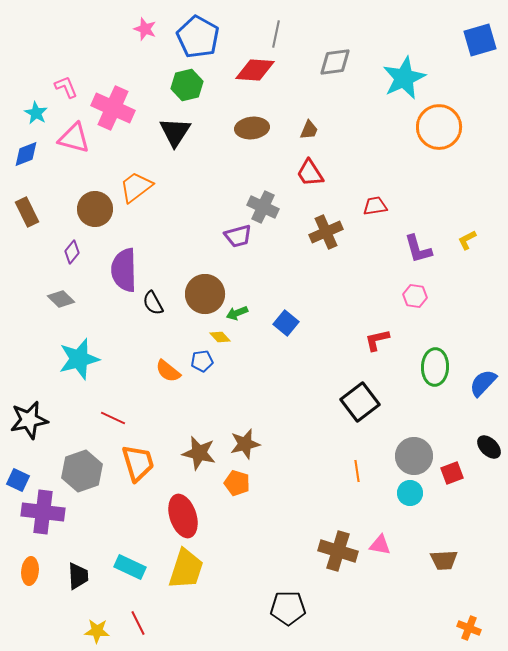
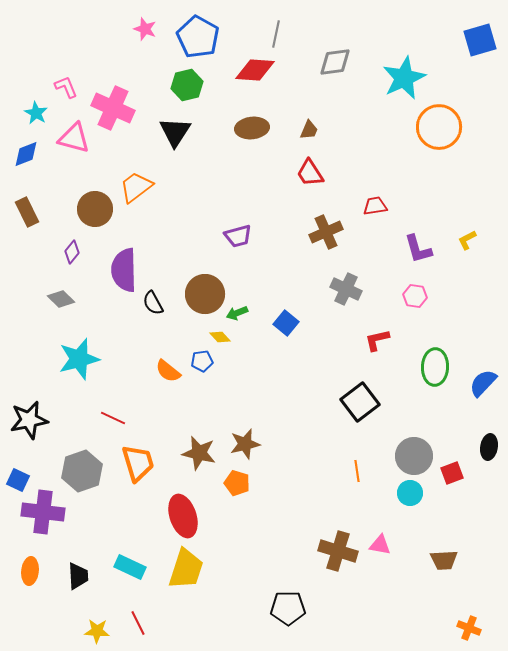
gray cross at (263, 207): moved 83 px right, 82 px down
black ellipse at (489, 447): rotated 55 degrees clockwise
